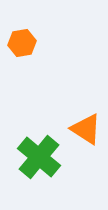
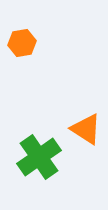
green cross: rotated 15 degrees clockwise
